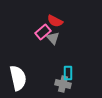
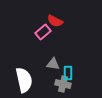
gray triangle: moved 26 px down; rotated 40 degrees counterclockwise
white semicircle: moved 6 px right, 2 px down
